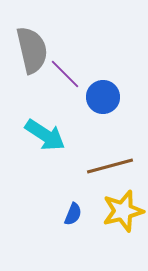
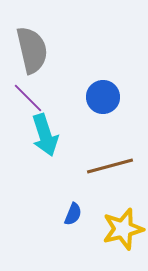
purple line: moved 37 px left, 24 px down
cyan arrow: rotated 39 degrees clockwise
yellow star: moved 18 px down
